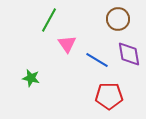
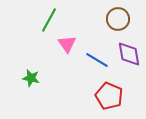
red pentagon: rotated 24 degrees clockwise
